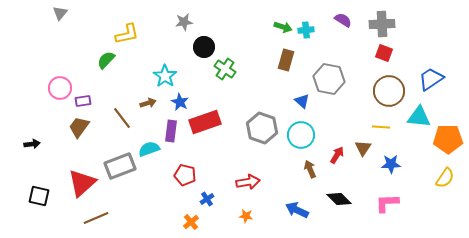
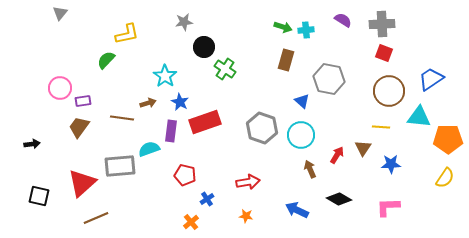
brown line at (122, 118): rotated 45 degrees counterclockwise
gray rectangle at (120, 166): rotated 16 degrees clockwise
black diamond at (339, 199): rotated 15 degrees counterclockwise
pink L-shape at (387, 203): moved 1 px right, 4 px down
